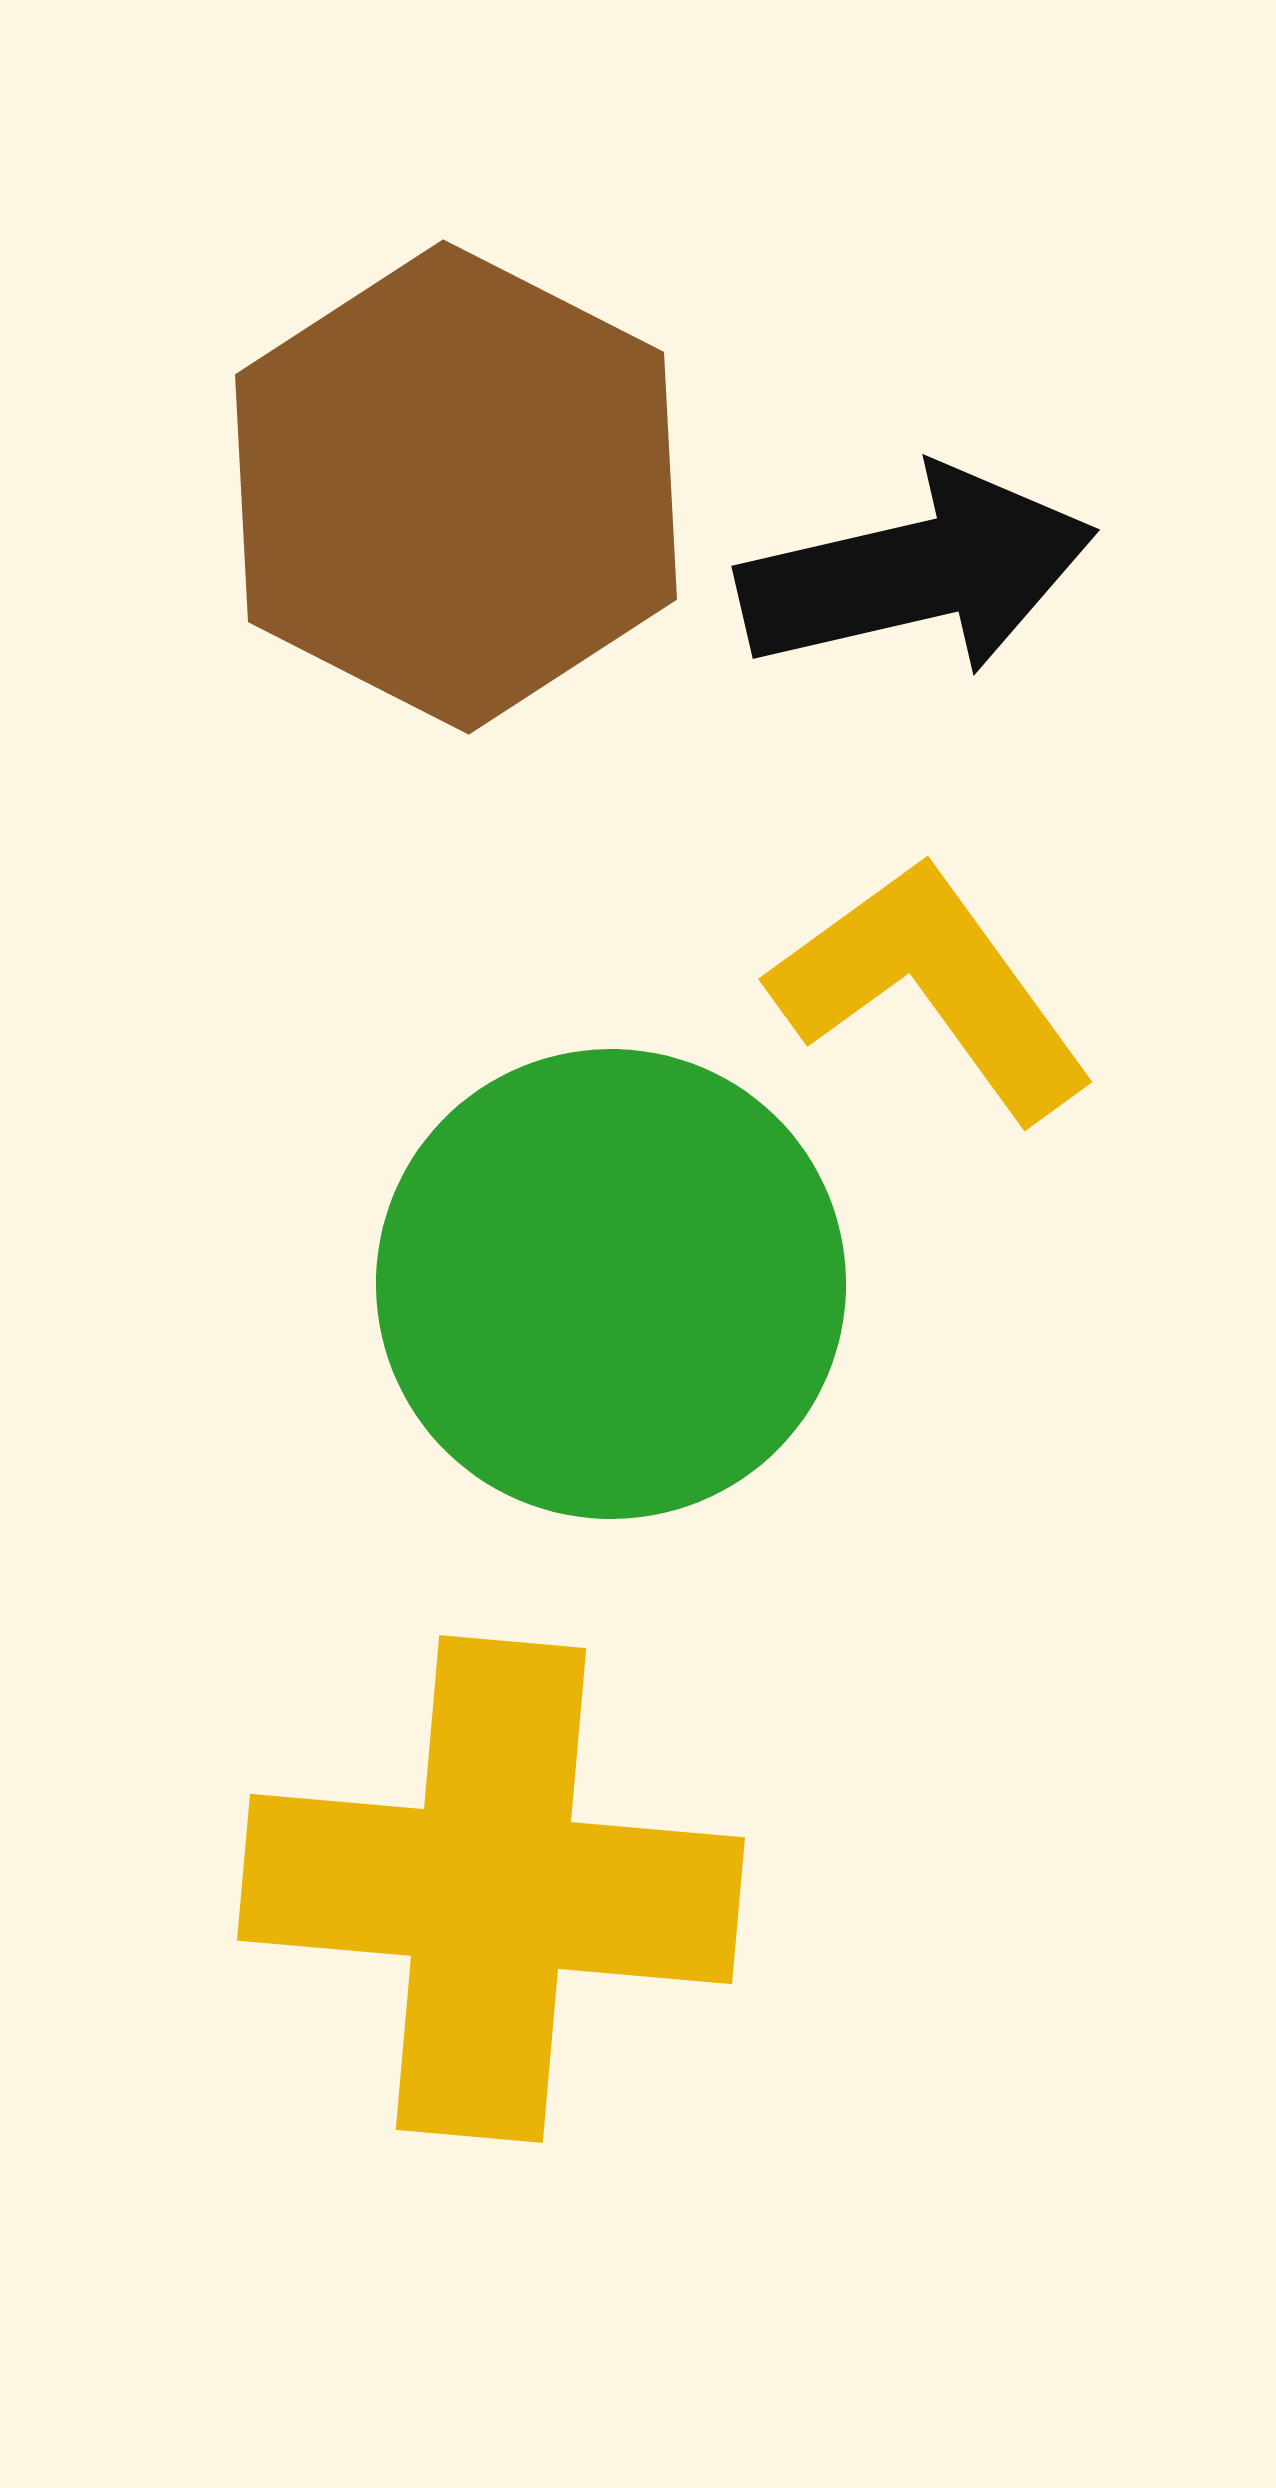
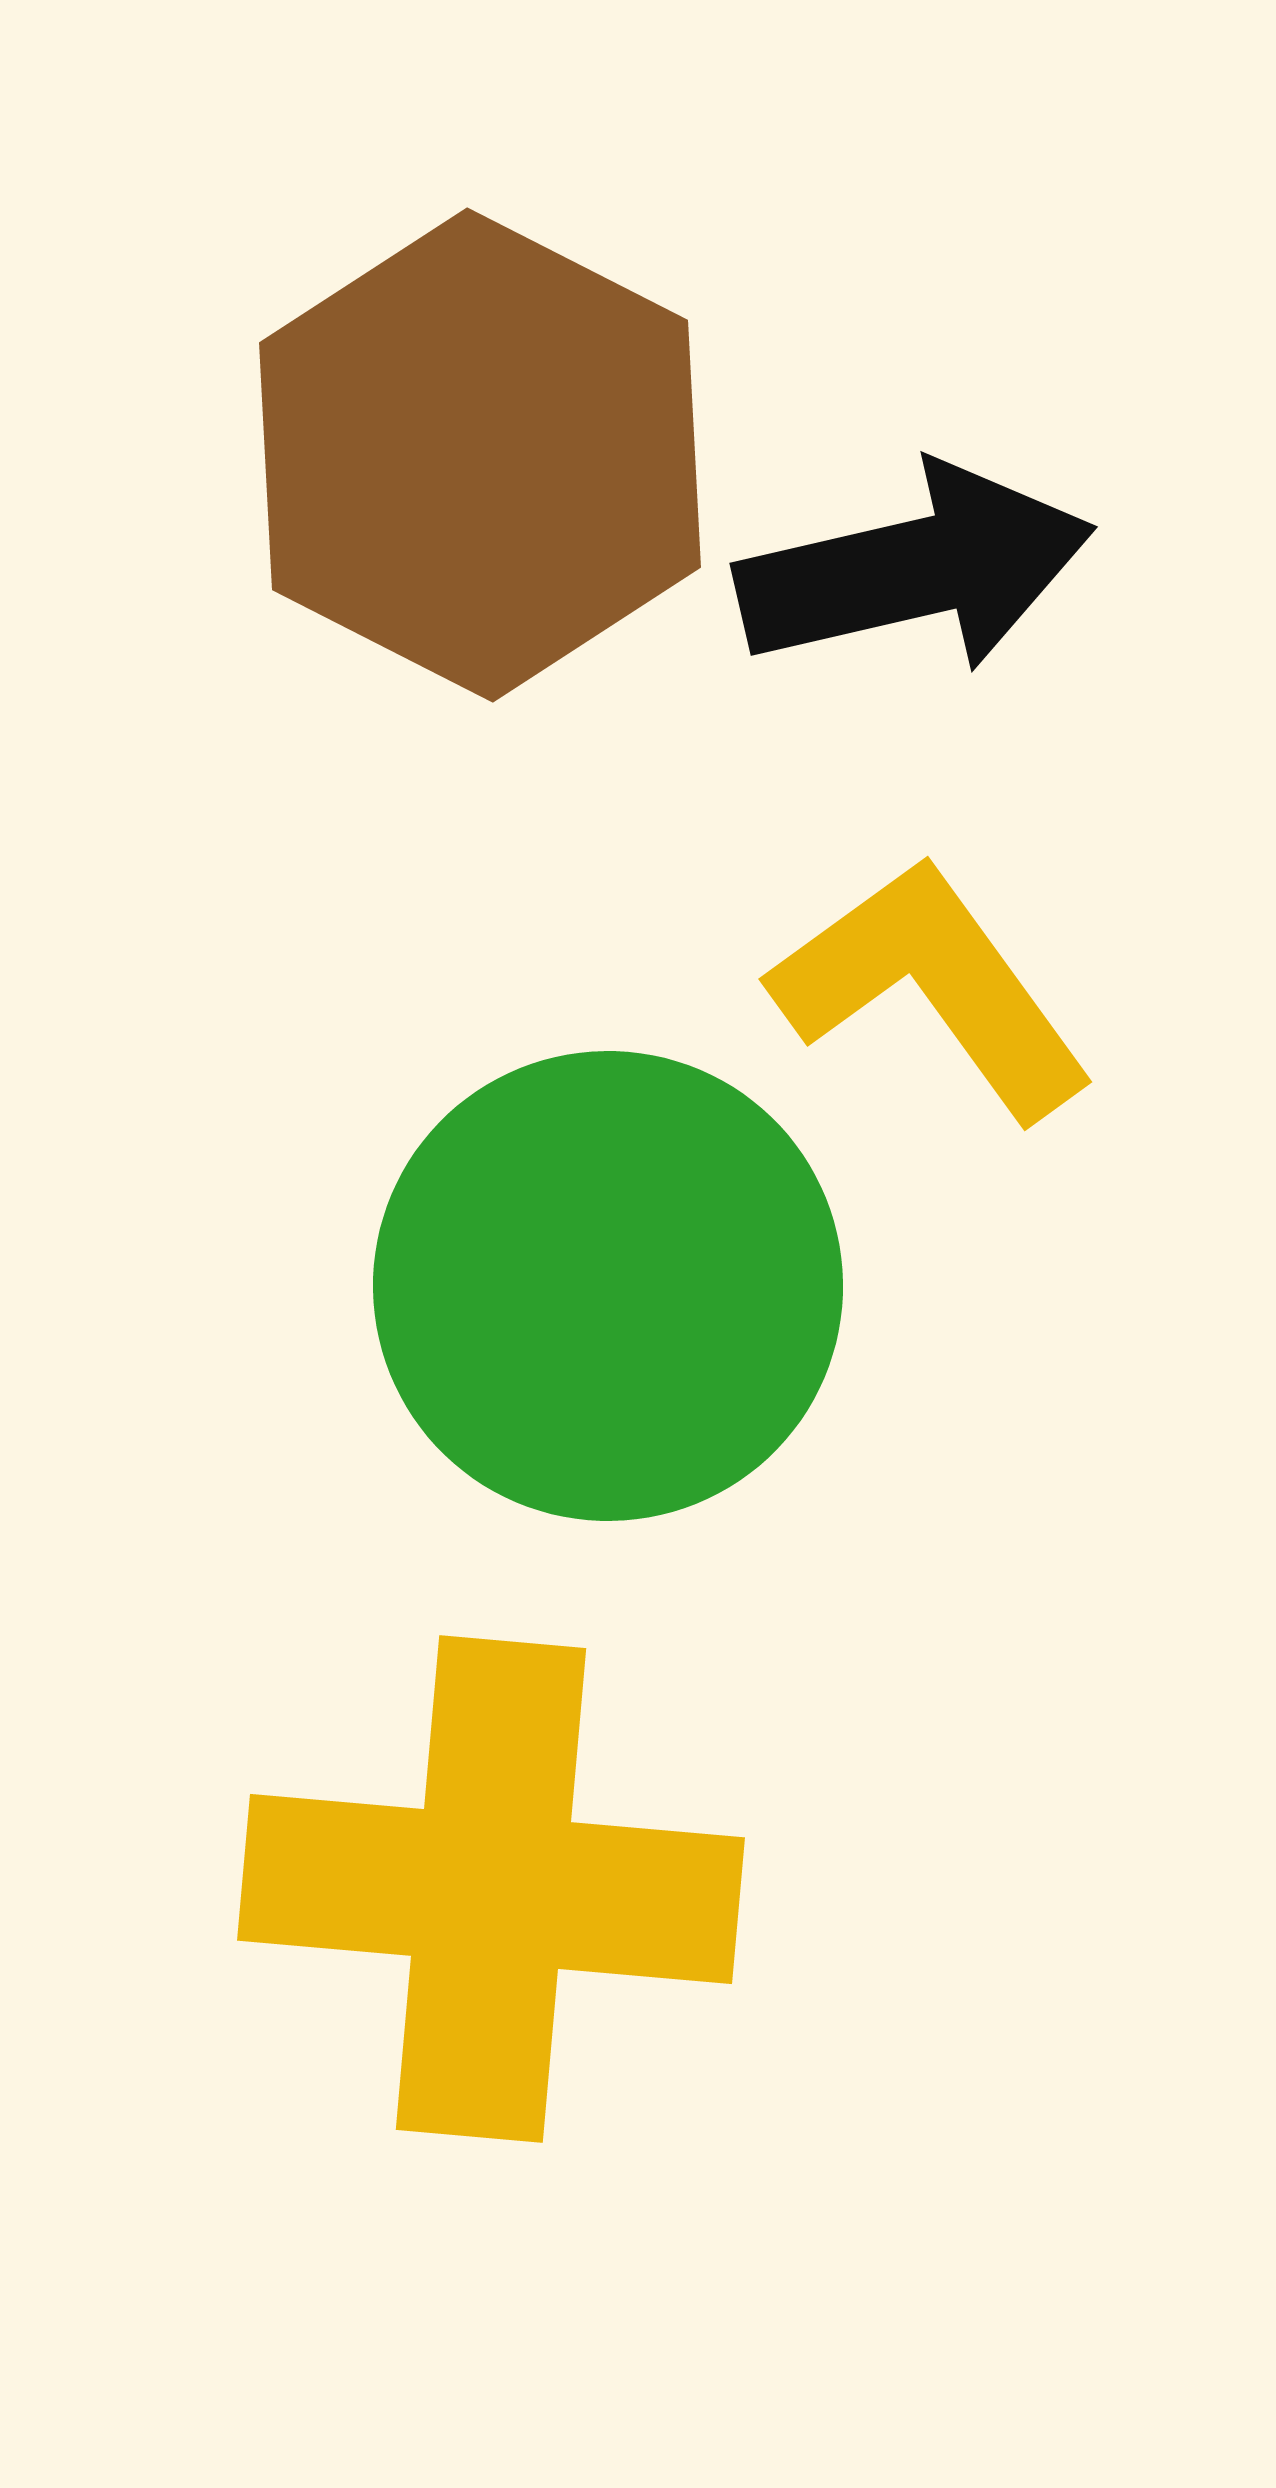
brown hexagon: moved 24 px right, 32 px up
black arrow: moved 2 px left, 3 px up
green circle: moved 3 px left, 2 px down
